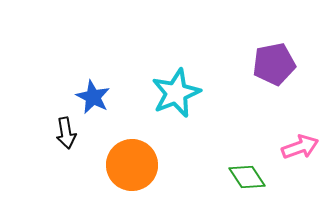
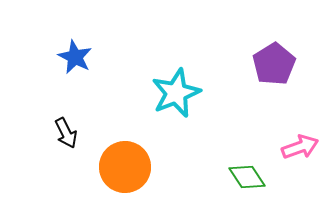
purple pentagon: rotated 21 degrees counterclockwise
blue star: moved 18 px left, 40 px up
black arrow: rotated 16 degrees counterclockwise
orange circle: moved 7 px left, 2 px down
